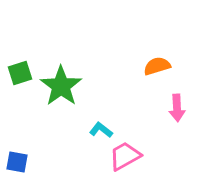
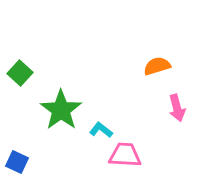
green square: rotated 30 degrees counterclockwise
green star: moved 24 px down
pink arrow: rotated 12 degrees counterclockwise
pink trapezoid: moved 1 px up; rotated 32 degrees clockwise
blue square: rotated 15 degrees clockwise
